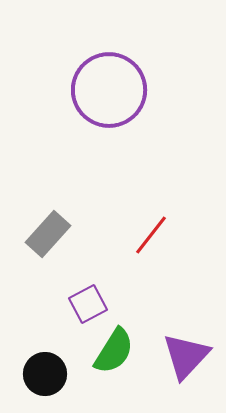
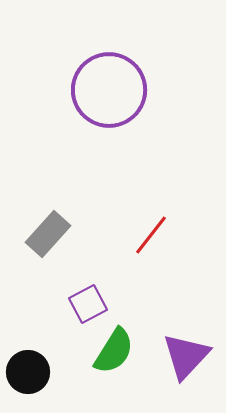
black circle: moved 17 px left, 2 px up
